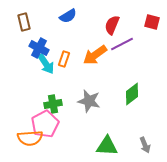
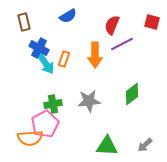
orange arrow: rotated 55 degrees counterclockwise
gray star: rotated 20 degrees counterclockwise
gray arrow: rotated 70 degrees clockwise
